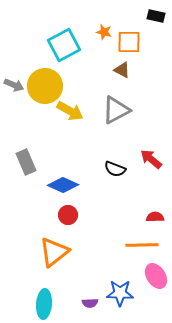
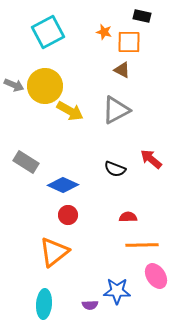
black rectangle: moved 14 px left
cyan square: moved 16 px left, 13 px up
gray rectangle: rotated 35 degrees counterclockwise
red semicircle: moved 27 px left
blue star: moved 3 px left, 2 px up
purple semicircle: moved 2 px down
